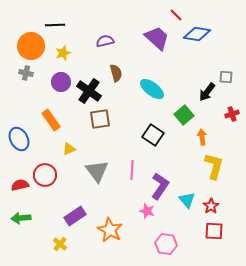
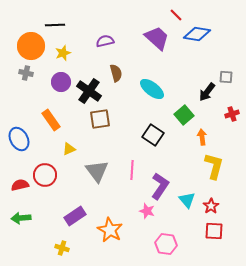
yellow cross: moved 2 px right, 4 px down; rotated 24 degrees counterclockwise
